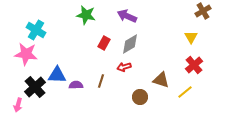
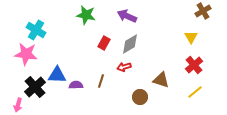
yellow line: moved 10 px right
